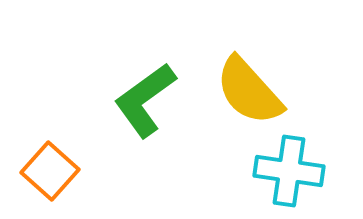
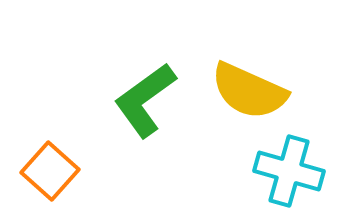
yellow semicircle: rotated 24 degrees counterclockwise
cyan cross: rotated 8 degrees clockwise
